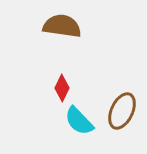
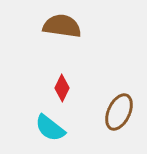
brown ellipse: moved 3 px left, 1 px down
cyan semicircle: moved 29 px left, 7 px down; rotated 8 degrees counterclockwise
